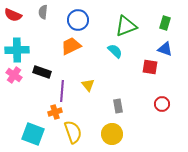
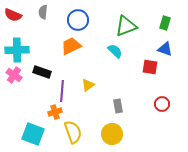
yellow triangle: rotated 32 degrees clockwise
